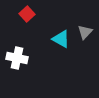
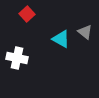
gray triangle: rotated 35 degrees counterclockwise
